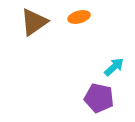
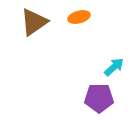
purple pentagon: rotated 12 degrees counterclockwise
